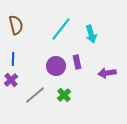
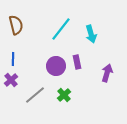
purple arrow: rotated 114 degrees clockwise
